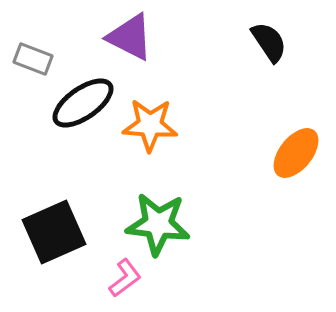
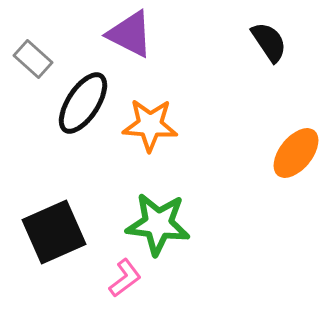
purple triangle: moved 3 px up
gray rectangle: rotated 21 degrees clockwise
black ellipse: rotated 22 degrees counterclockwise
